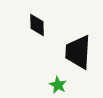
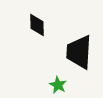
black trapezoid: moved 1 px right
